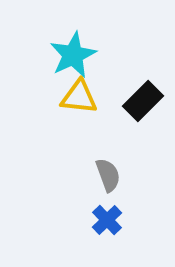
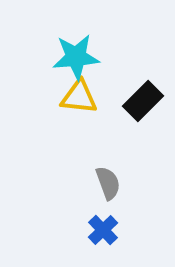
cyan star: moved 3 px right, 2 px down; rotated 21 degrees clockwise
gray semicircle: moved 8 px down
blue cross: moved 4 px left, 10 px down
